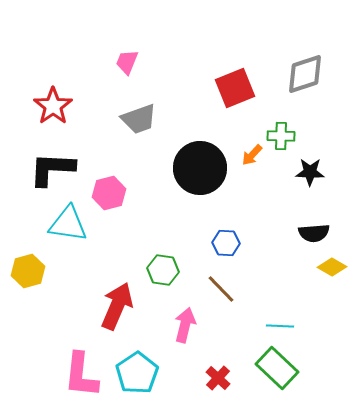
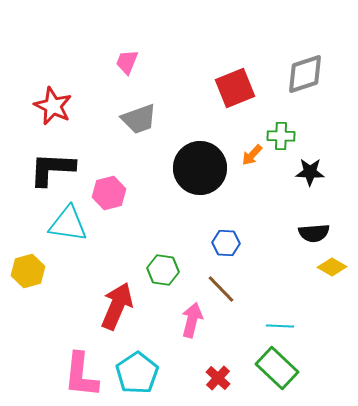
red star: rotated 12 degrees counterclockwise
pink arrow: moved 7 px right, 5 px up
